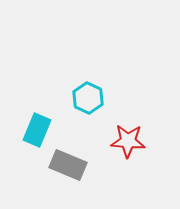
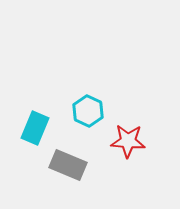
cyan hexagon: moved 13 px down
cyan rectangle: moved 2 px left, 2 px up
